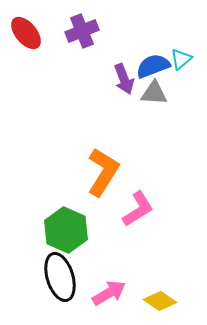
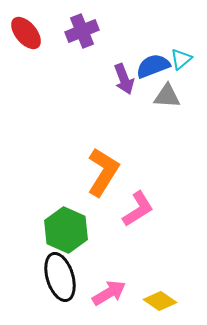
gray triangle: moved 13 px right, 3 px down
